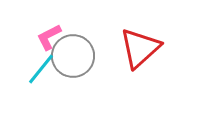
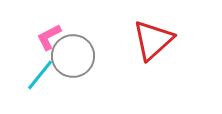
red triangle: moved 13 px right, 8 px up
cyan line: moved 1 px left, 6 px down
